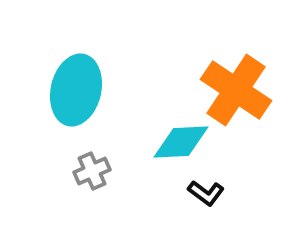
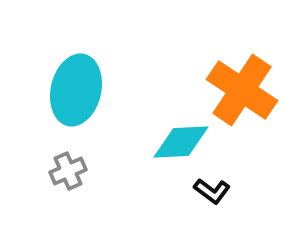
orange cross: moved 6 px right
gray cross: moved 24 px left
black L-shape: moved 6 px right, 2 px up
